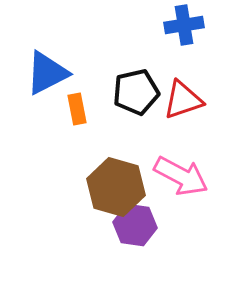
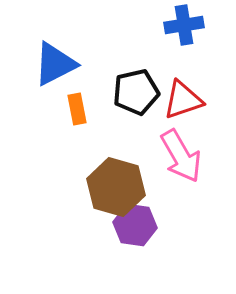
blue triangle: moved 8 px right, 9 px up
pink arrow: moved 20 px up; rotated 32 degrees clockwise
